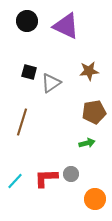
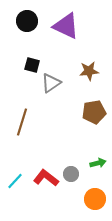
black square: moved 3 px right, 7 px up
green arrow: moved 11 px right, 20 px down
red L-shape: rotated 40 degrees clockwise
